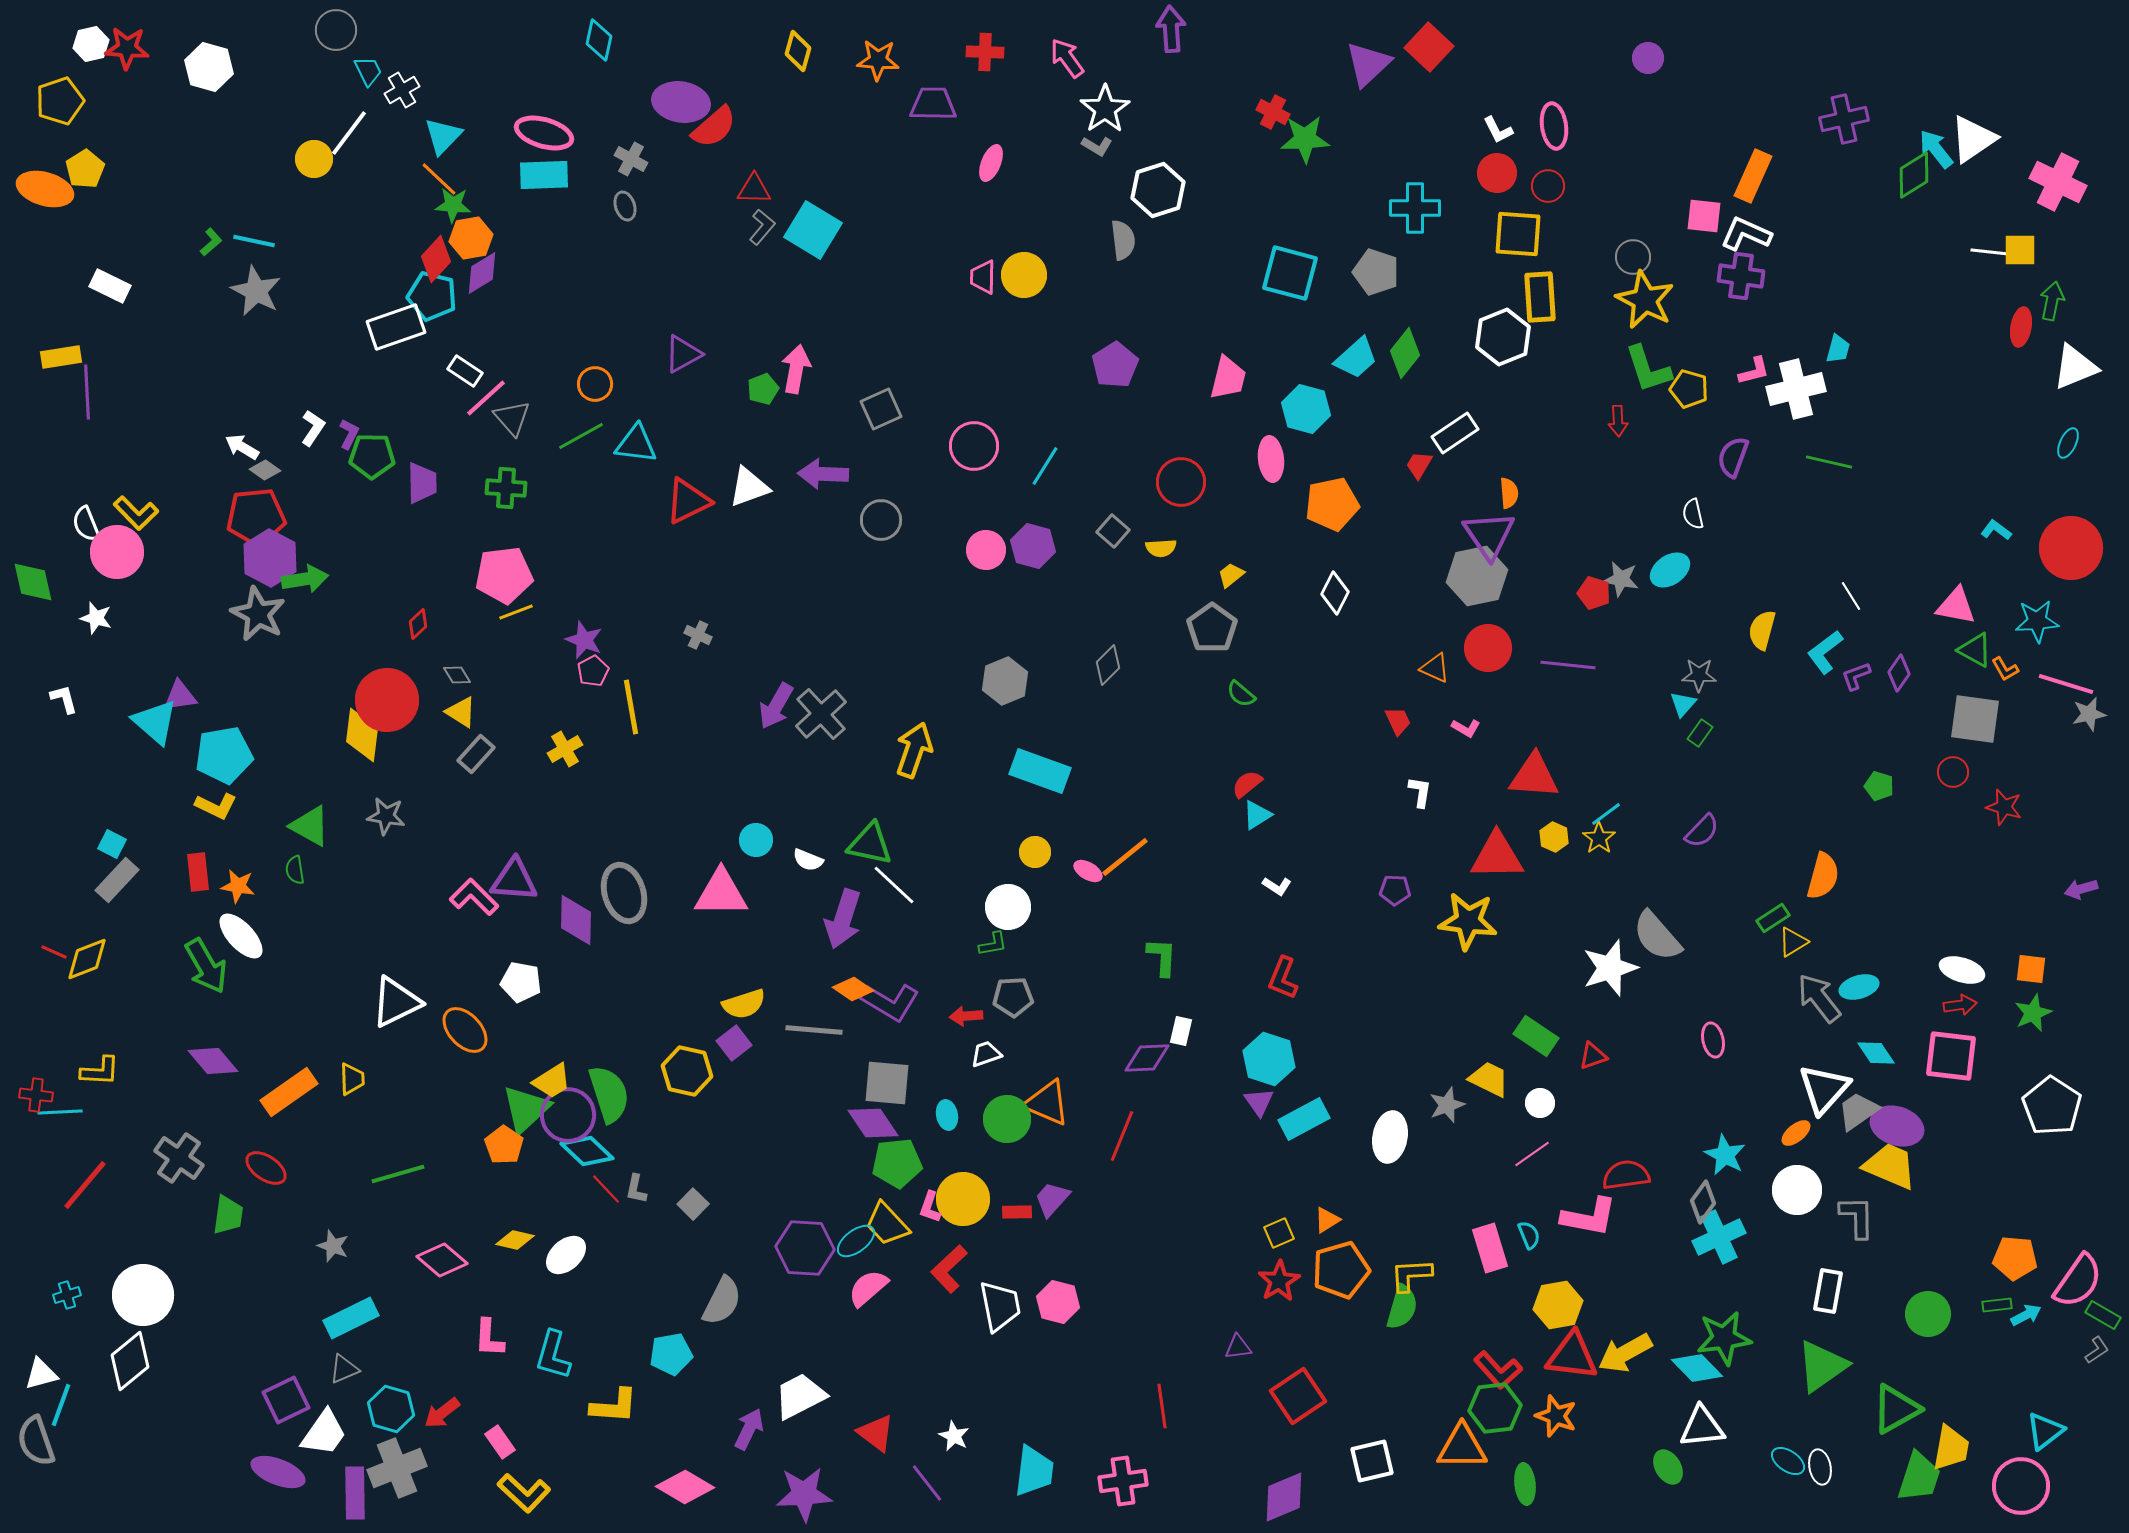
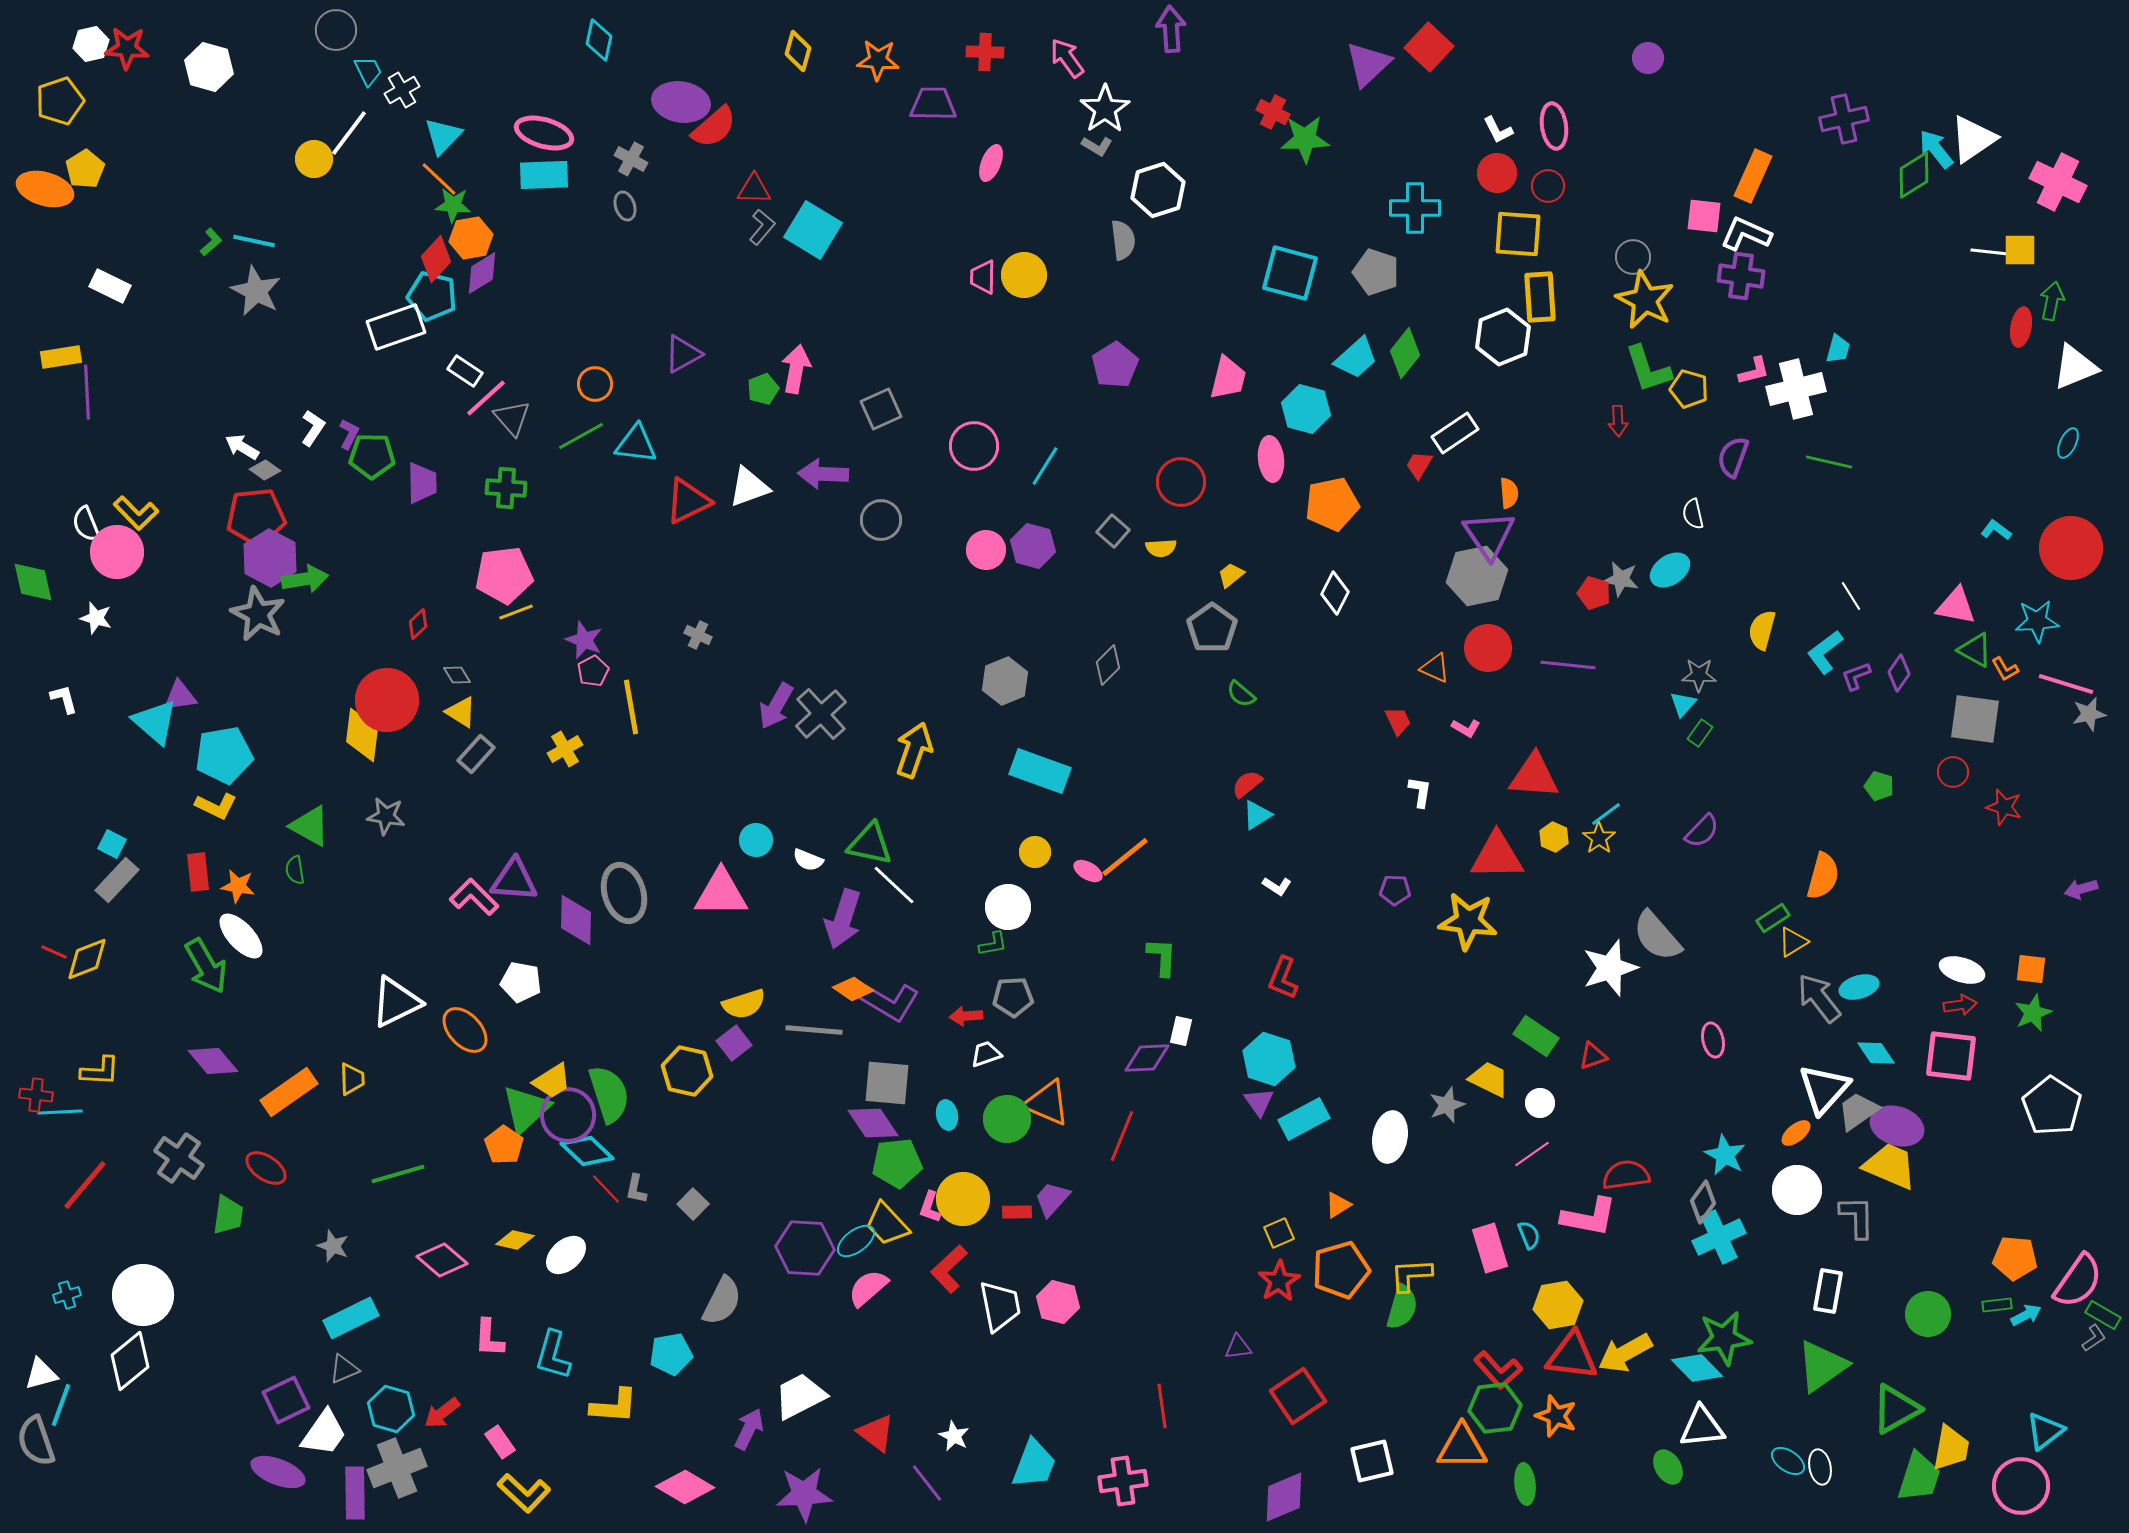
orange triangle at (1327, 1220): moved 11 px right, 15 px up
gray L-shape at (2097, 1350): moved 3 px left, 12 px up
cyan trapezoid at (1034, 1471): moved 7 px up; rotated 14 degrees clockwise
